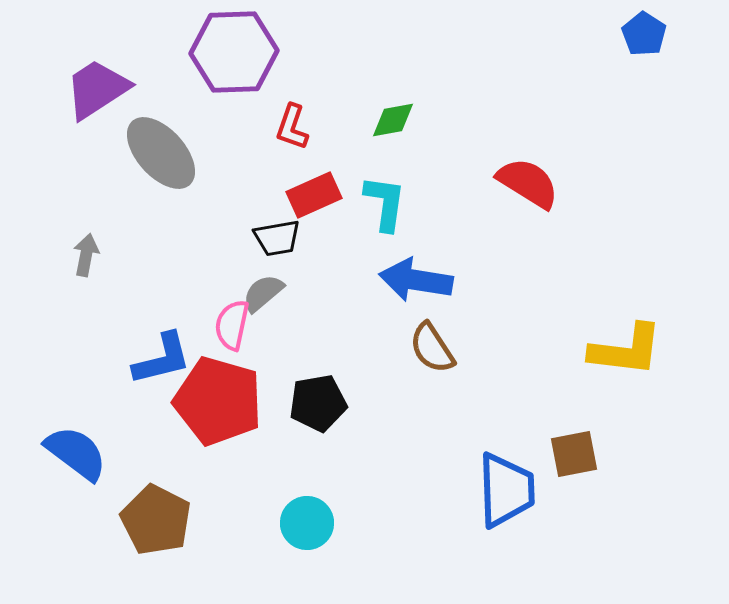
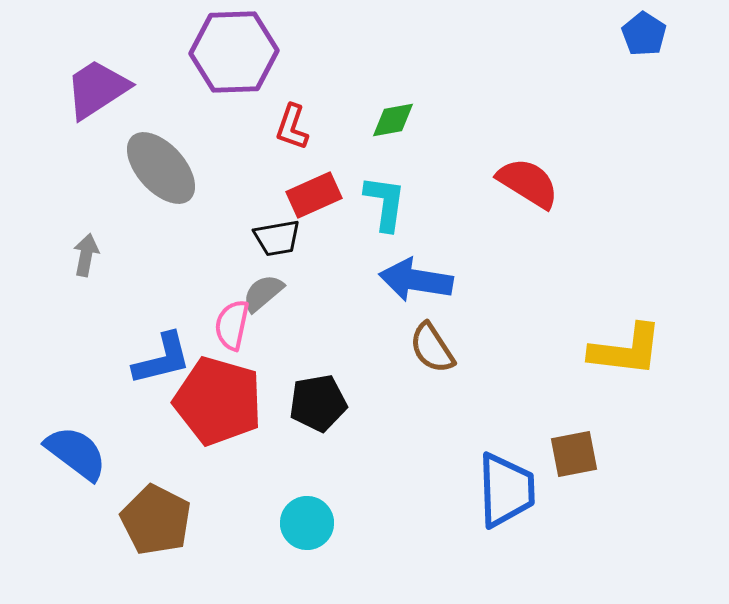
gray ellipse: moved 15 px down
